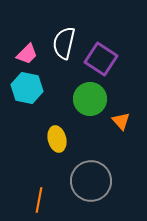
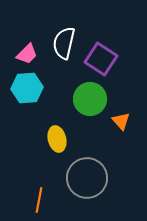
cyan hexagon: rotated 16 degrees counterclockwise
gray circle: moved 4 px left, 3 px up
